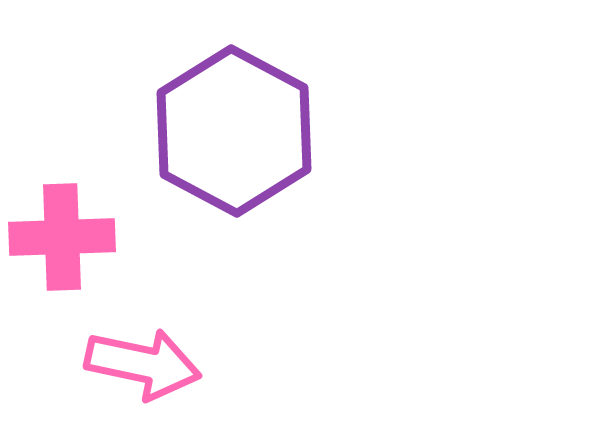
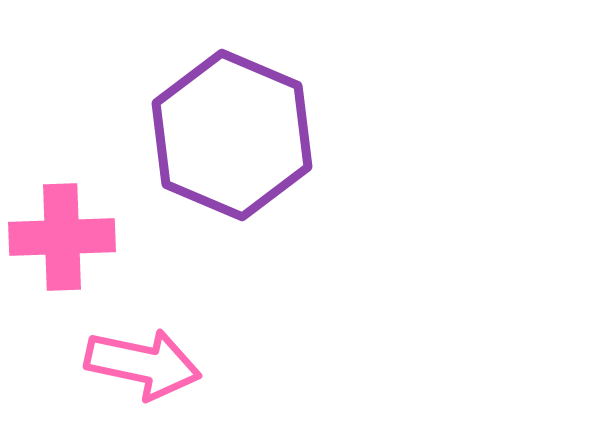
purple hexagon: moved 2 px left, 4 px down; rotated 5 degrees counterclockwise
